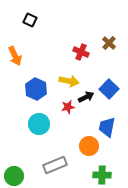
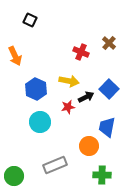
cyan circle: moved 1 px right, 2 px up
